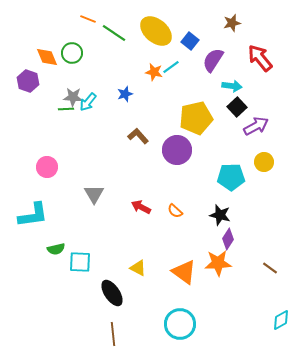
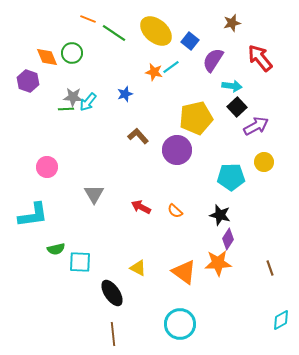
brown line at (270, 268): rotated 35 degrees clockwise
